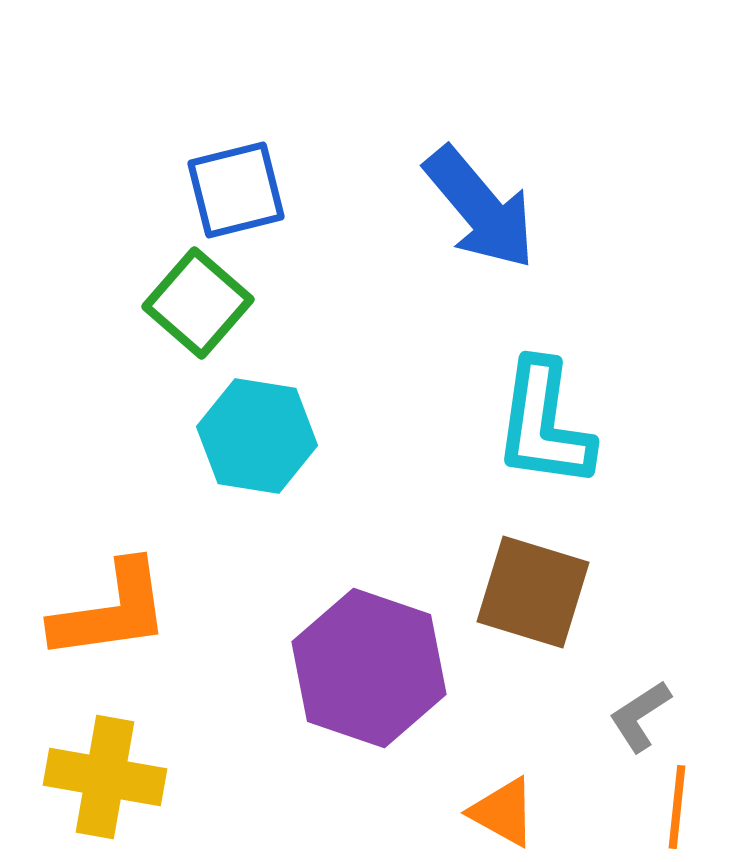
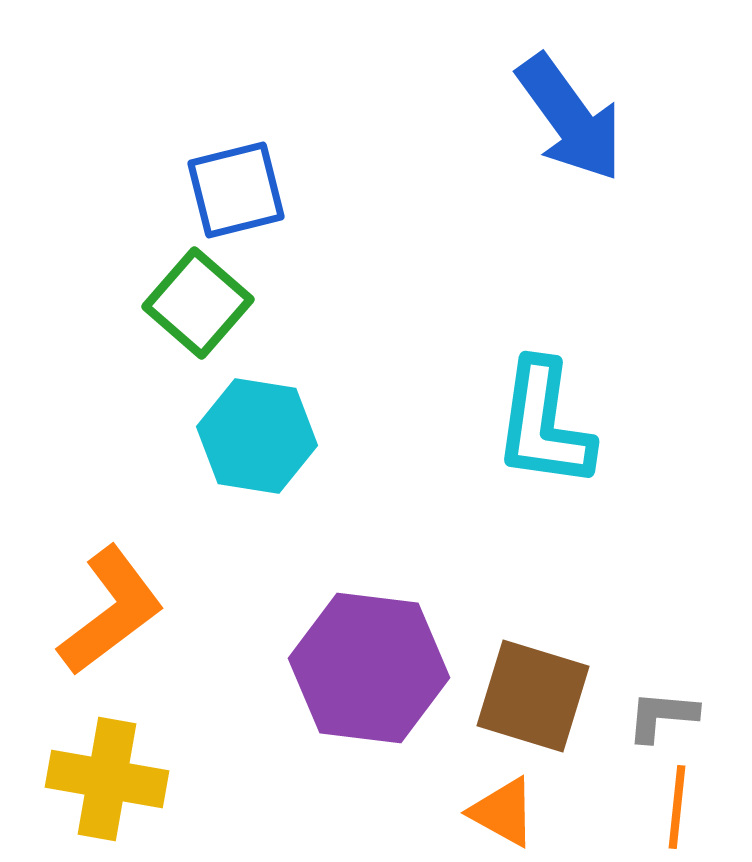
blue arrow: moved 90 px right, 90 px up; rotated 4 degrees clockwise
brown square: moved 104 px down
orange L-shape: rotated 29 degrees counterclockwise
purple hexagon: rotated 12 degrees counterclockwise
gray L-shape: moved 22 px right; rotated 38 degrees clockwise
yellow cross: moved 2 px right, 2 px down
